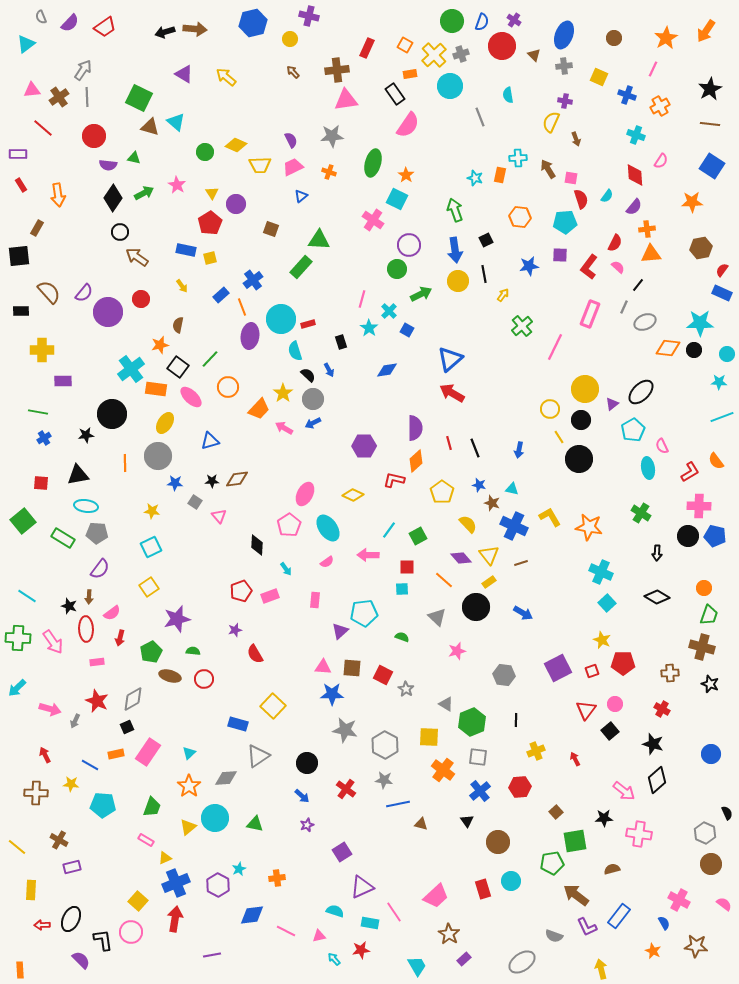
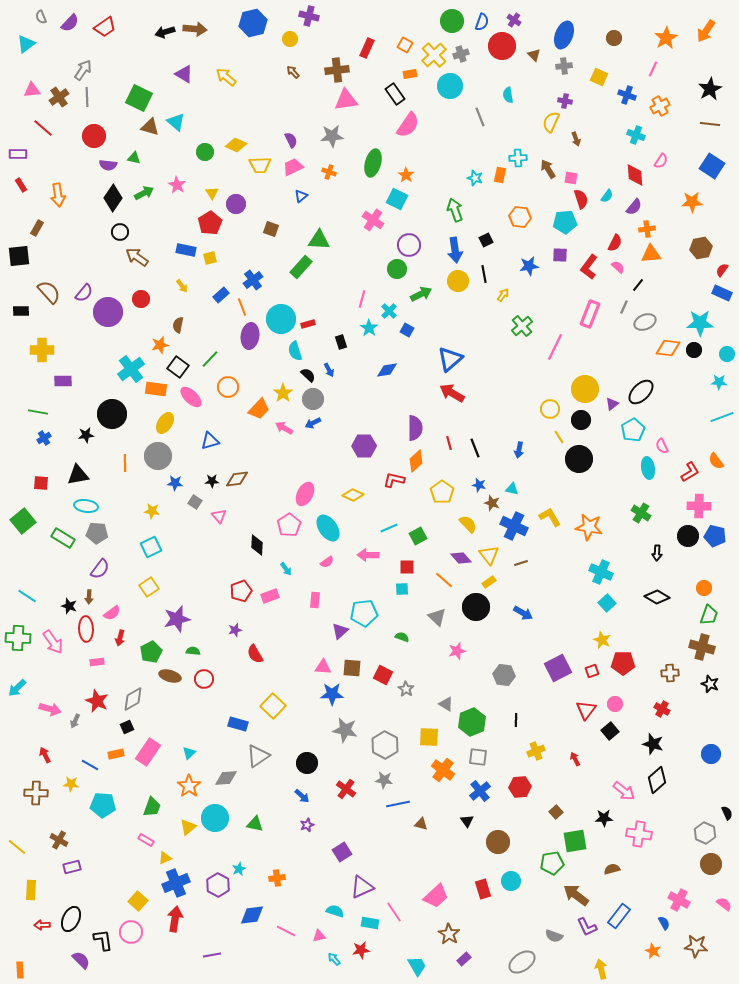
cyan line at (389, 530): moved 2 px up; rotated 30 degrees clockwise
